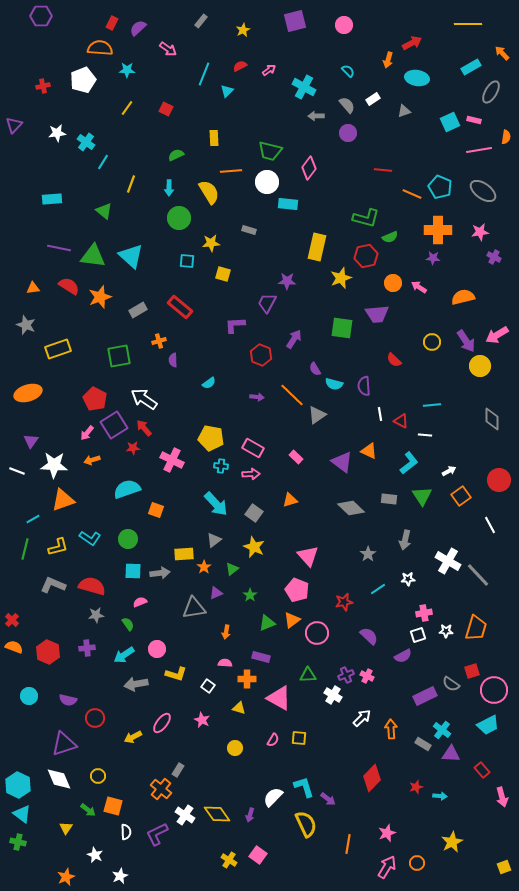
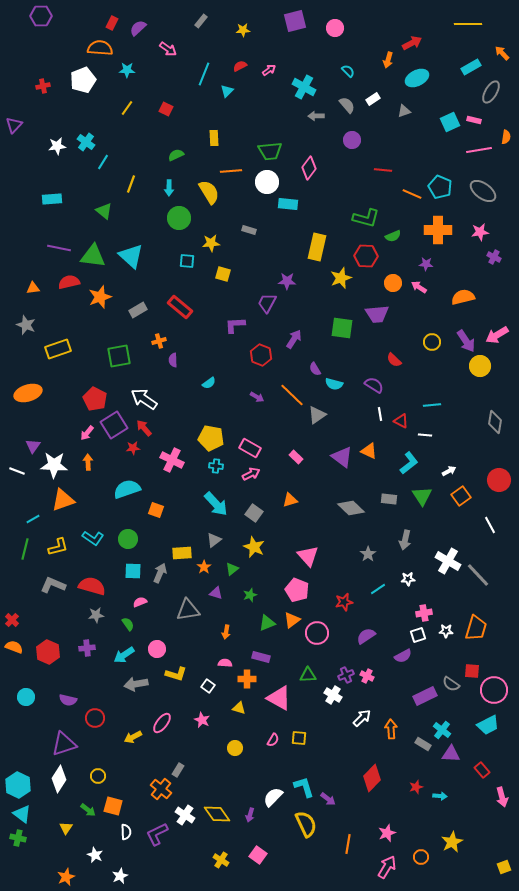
pink circle at (344, 25): moved 9 px left, 3 px down
yellow star at (243, 30): rotated 24 degrees clockwise
cyan ellipse at (417, 78): rotated 35 degrees counterclockwise
white star at (57, 133): moved 13 px down
purple circle at (348, 133): moved 4 px right, 7 px down
green trapezoid at (270, 151): rotated 20 degrees counterclockwise
green semicircle at (390, 237): moved 3 px right, 1 px up
red hexagon at (366, 256): rotated 15 degrees clockwise
purple star at (433, 258): moved 7 px left, 6 px down
red semicircle at (69, 286): moved 4 px up; rotated 45 degrees counterclockwise
purple semicircle at (364, 386): moved 10 px right, 1 px up; rotated 126 degrees clockwise
purple arrow at (257, 397): rotated 24 degrees clockwise
gray diamond at (492, 419): moved 3 px right, 3 px down; rotated 10 degrees clockwise
purple triangle at (31, 441): moved 2 px right, 5 px down
pink rectangle at (253, 448): moved 3 px left
orange arrow at (92, 460): moved 4 px left, 2 px down; rotated 105 degrees clockwise
purple triangle at (342, 462): moved 5 px up
cyan cross at (221, 466): moved 5 px left
pink arrow at (251, 474): rotated 24 degrees counterclockwise
cyan L-shape at (90, 538): moved 3 px right
yellow rectangle at (184, 554): moved 2 px left, 1 px up
gray arrow at (160, 573): rotated 60 degrees counterclockwise
purple triangle at (216, 593): rotated 40 degrees clockwise
green star at (250, 595): rotated 16 degrees clockwise
gray triangle at (194, 608): moved 6 px left, 2 px down
purple semicircle at (369, 636): moved 3 px left; rotated 78 degrees counterclockwise
red square at (472, 671): rotated 21 degrees clockwise
cyan circle at (29, 696): moved 3 px left, 1 px down
white diamond at (59, 779): rotated 56 degrees clockwise
green cross at (18, 842): moved 4 px up
yellow cross at (229, 860): moved 8 px left
orange circle at (417, 863): moved 4 px right, 6 px up
